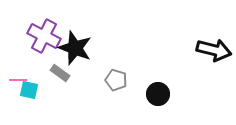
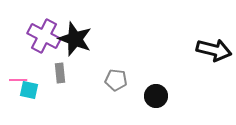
black star: moved 9 px up
gray rectangle: rotated 48 degrees clockwise
gray pentagon: rotated 10 degrees counterclockwise
black circle: moved 2 px left, 2 px down
